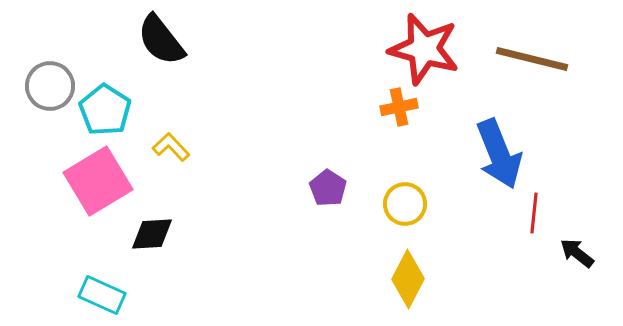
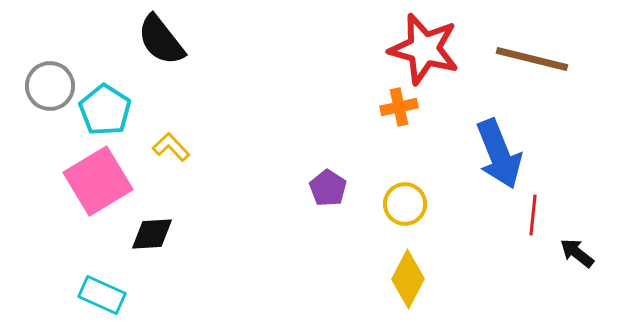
red line: moved 1 px left, 2 px down
